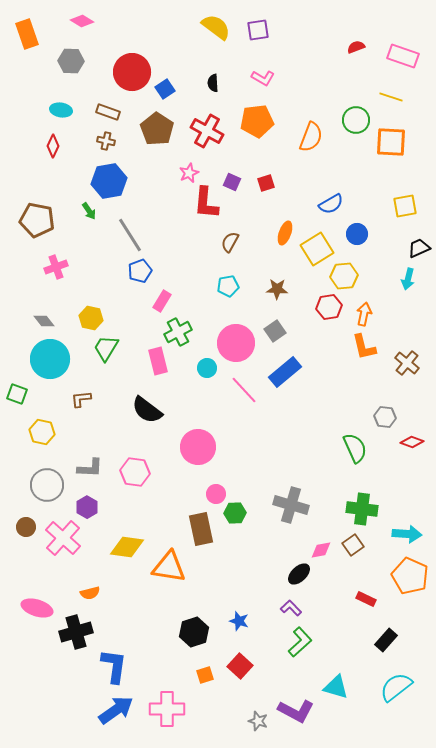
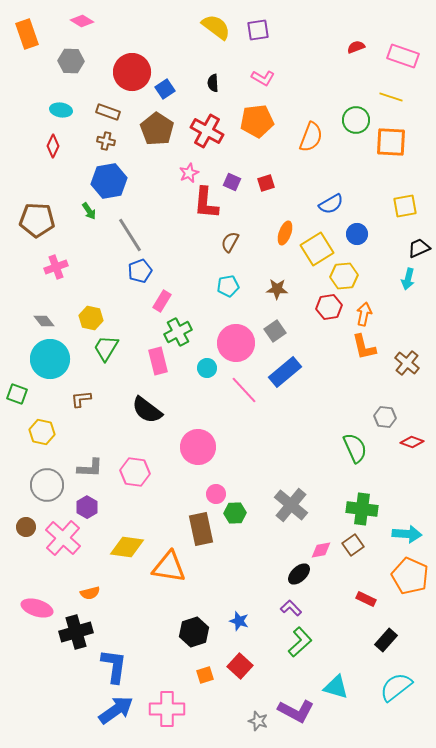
brown pentagon at (37, 220): rotated 8 degrees counterclockwise
gray cross at (291, 505): rotated 24 degrees clockwise
